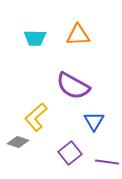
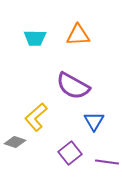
gray diamond: moved 3 px left
